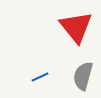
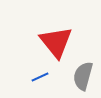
red triangle: moved 20 px left, 15 px down
